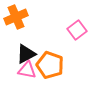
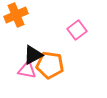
orange cross: moved 2 px up
black triangle: moved 7 px right, 1 px down
orange pentagon: rotated 12 degrees counterclockwise
